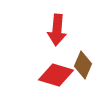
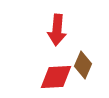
red diamond: moved 2 px down; rotated 20 degrees counterclockwise
